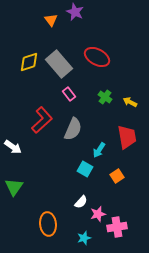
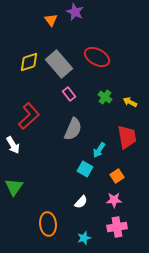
red L-shape: moved 13 px left, 4 px up
white arrow: moved 2 px up; rotated 24 degrees clockwise
pink star: moved 16 px right, 14 px up; rotated 14 degrees clockwise
